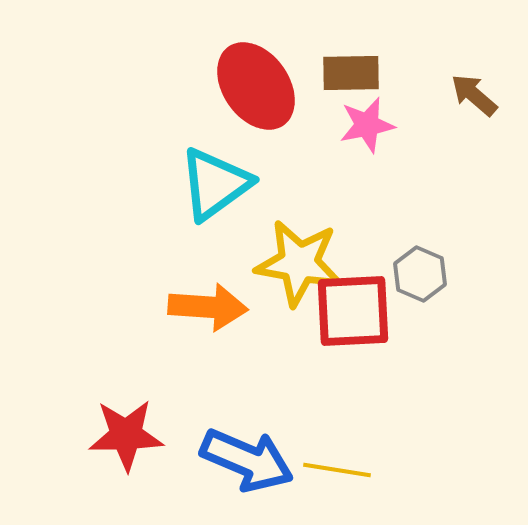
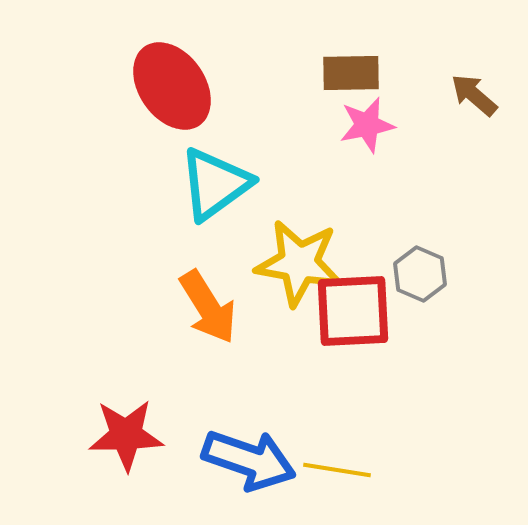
red ellipse: moved 84 px left
orange arrow: rotated 54 degrees clockwise
blue arrow: moved 2 px right; rotated 4 degrees counterclockwise
